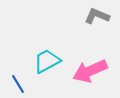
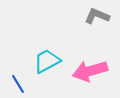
pink arrow: rotated 8 degrees clockwise
